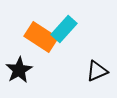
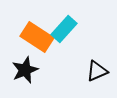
orange rectangle: moved 4 px left
black star: moved 6 px right; rotated 8 degrees clockwise
